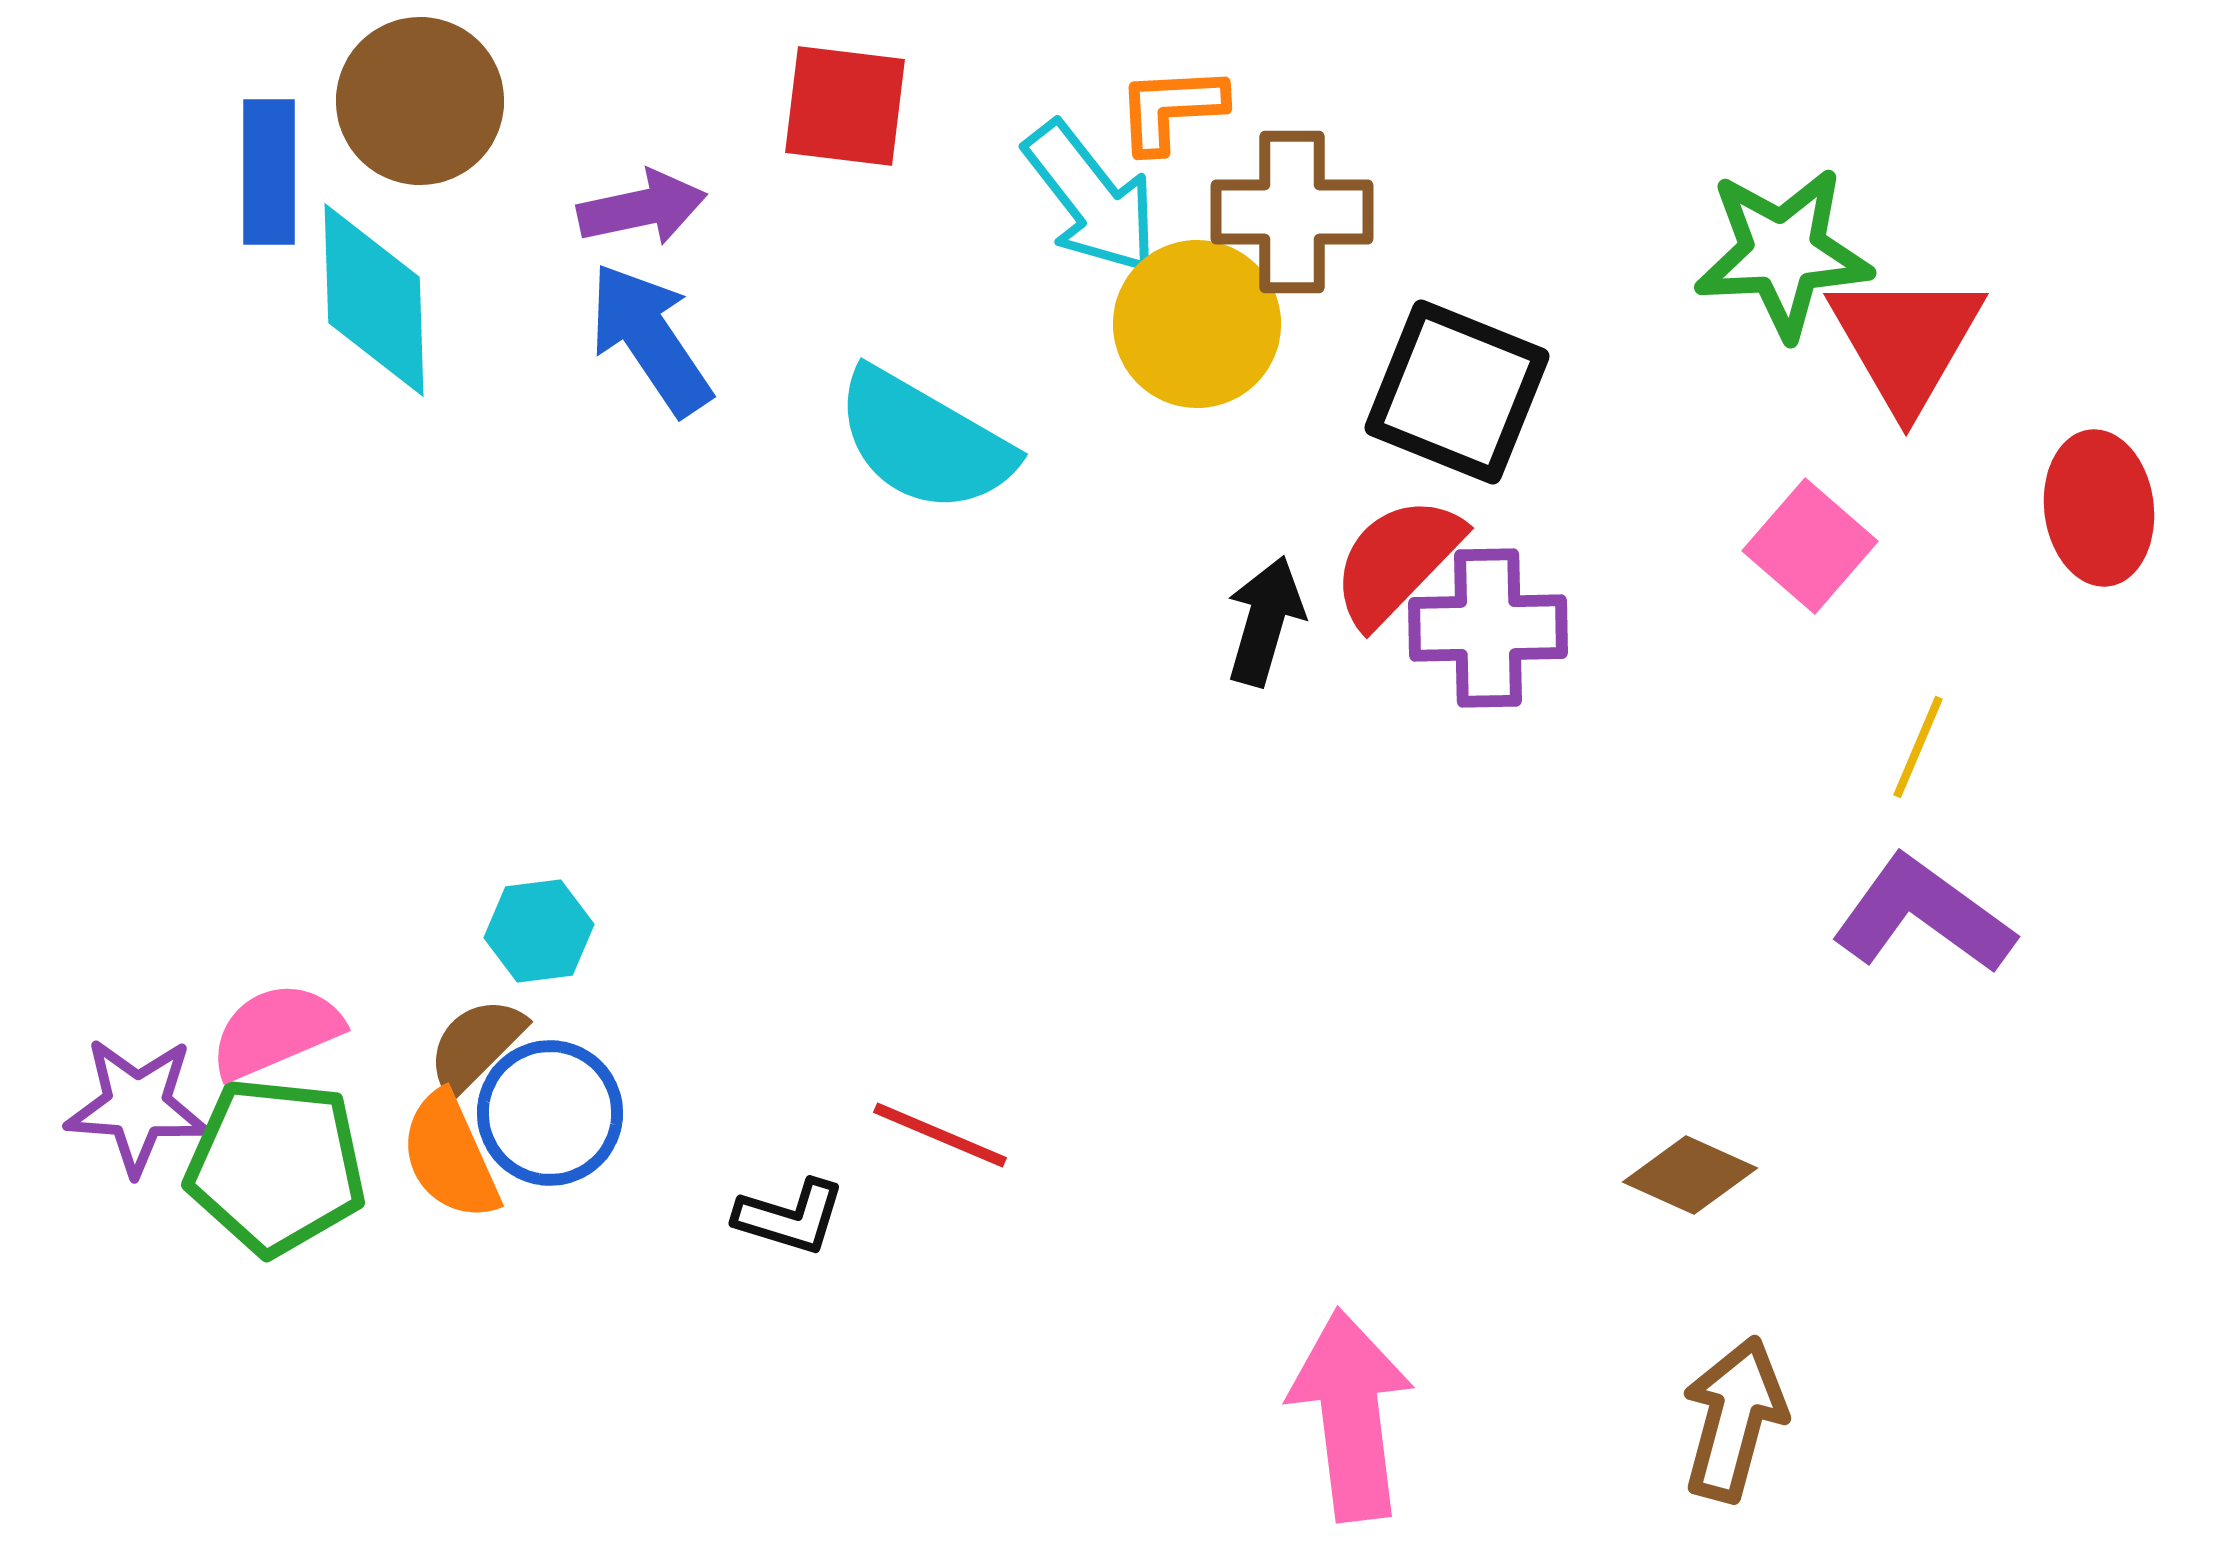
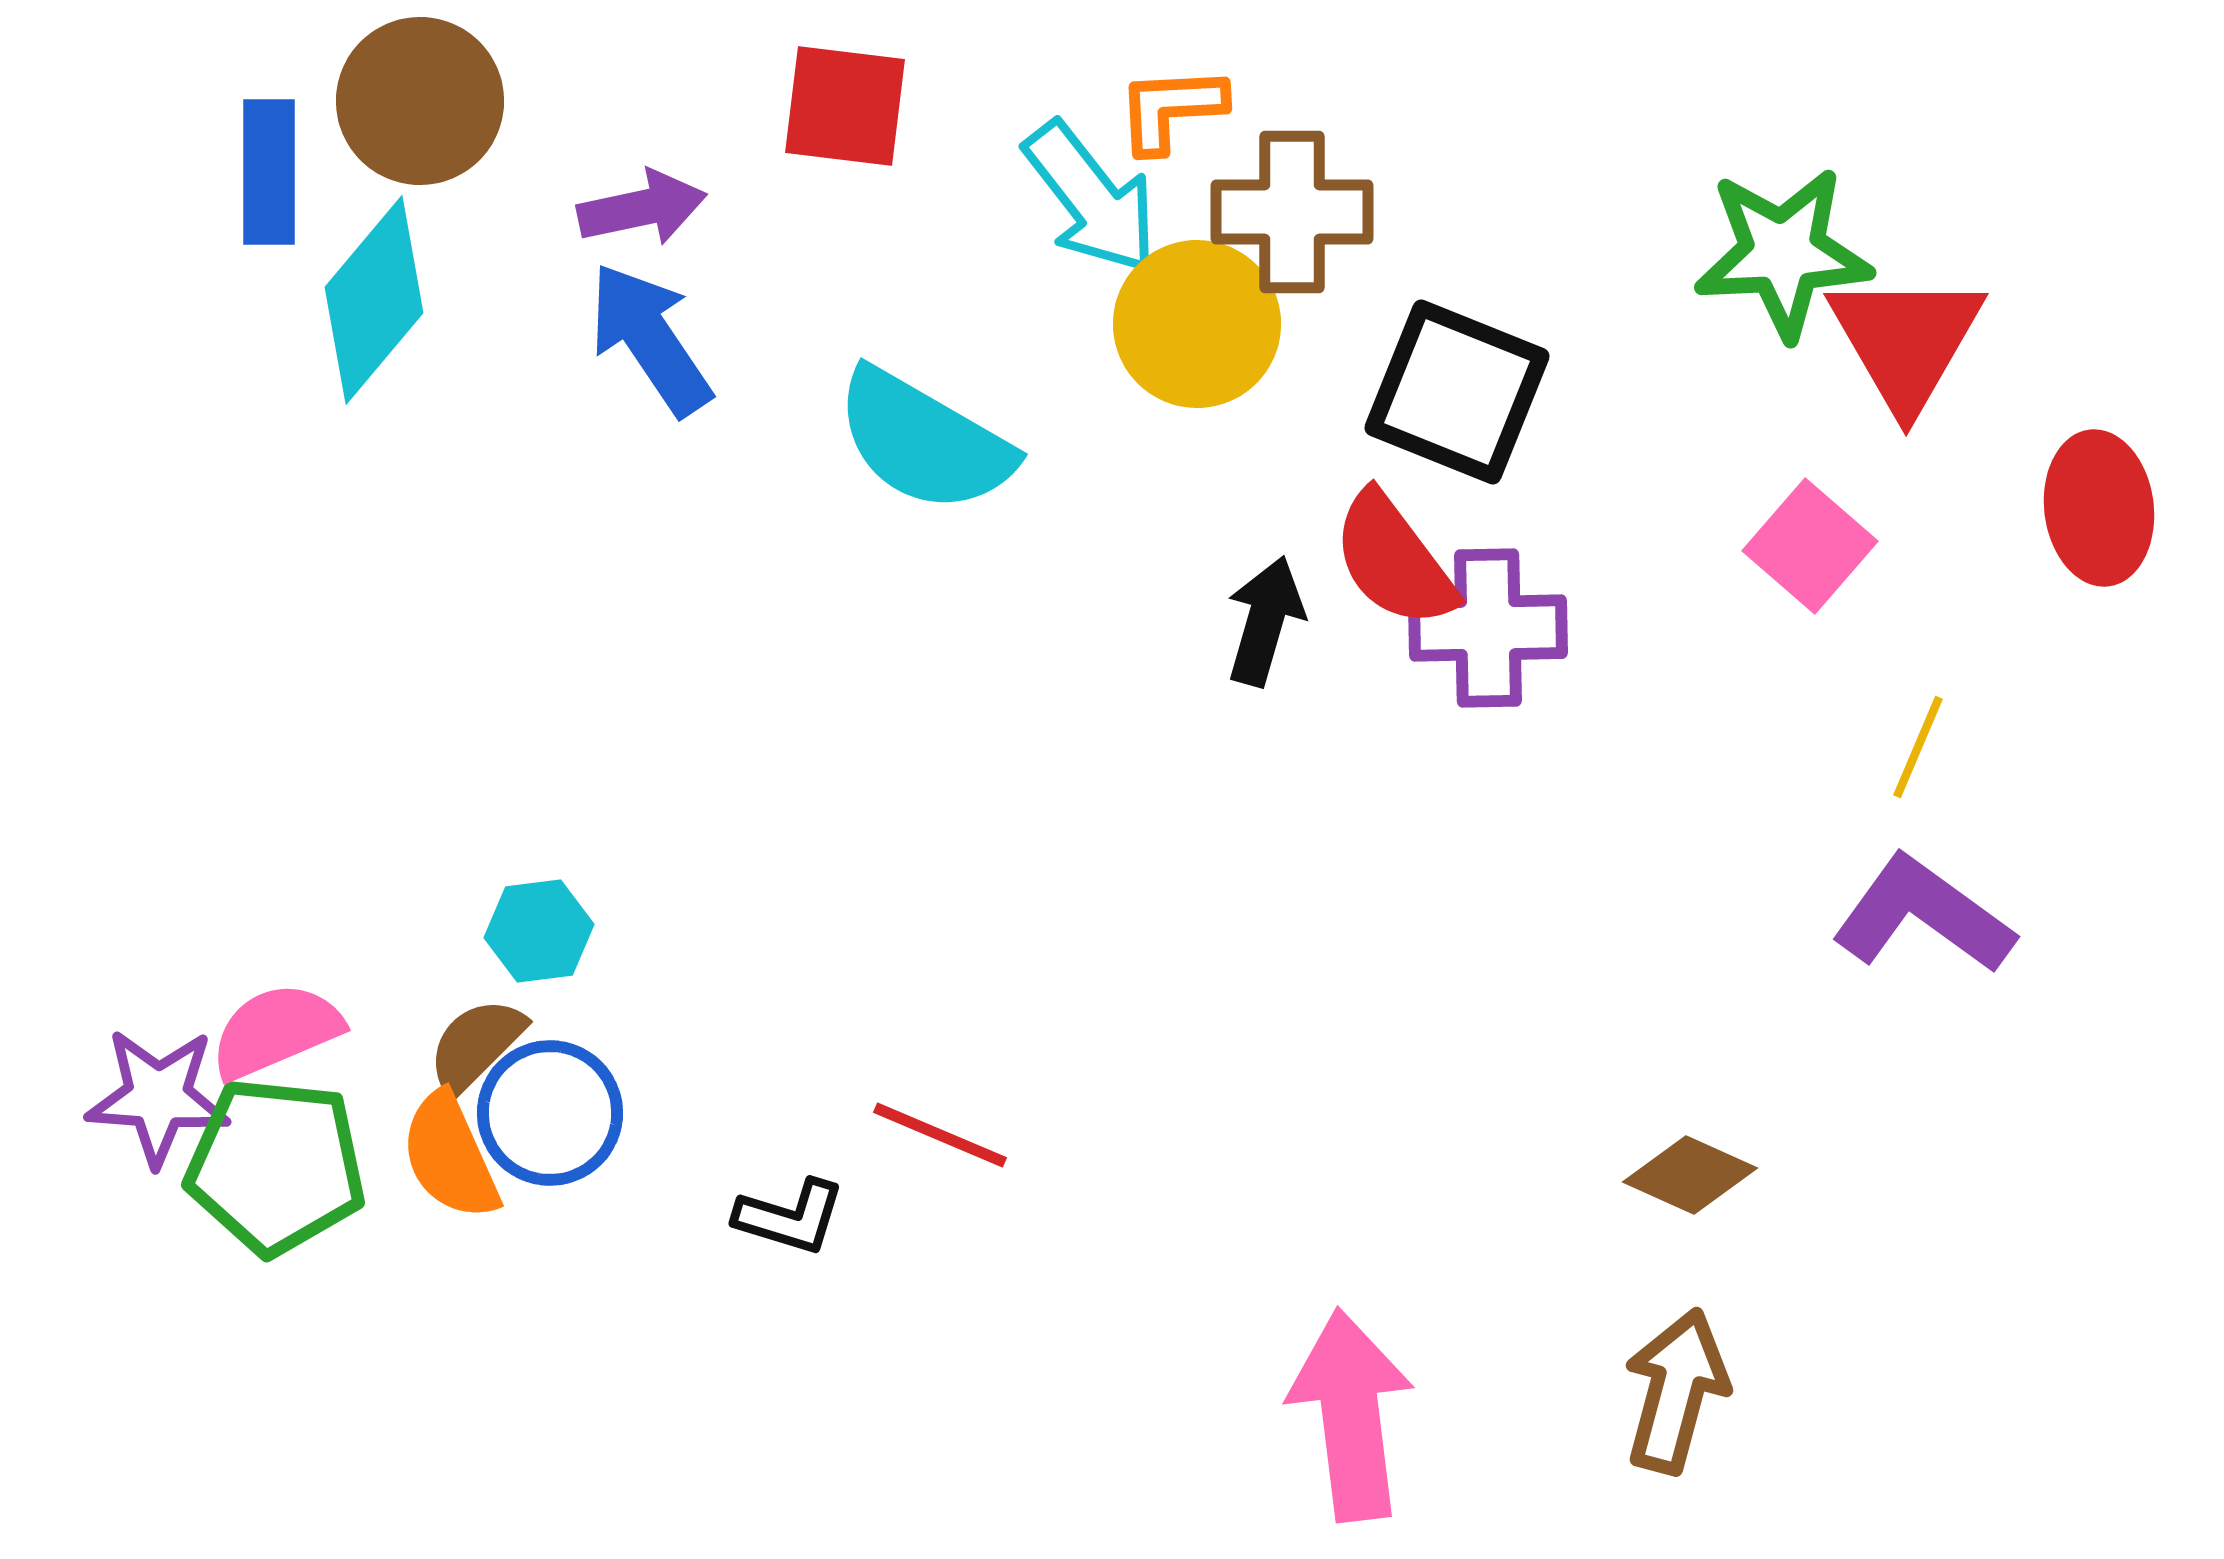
cyan diamond: rotated 42 degrees clockwise
red semicircle: moved 3 px left, 1 px up; rotated 81 degrees counterclockwise
purple star: moved 21 px right, 9 px up
brown arrow: moved 58 px left, 28 px up
